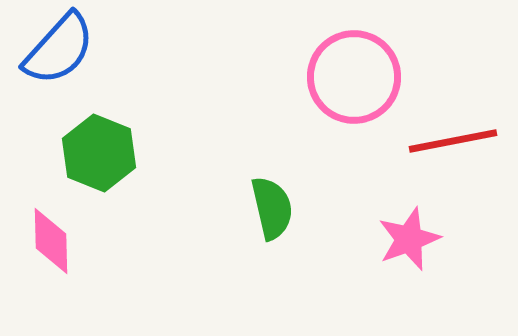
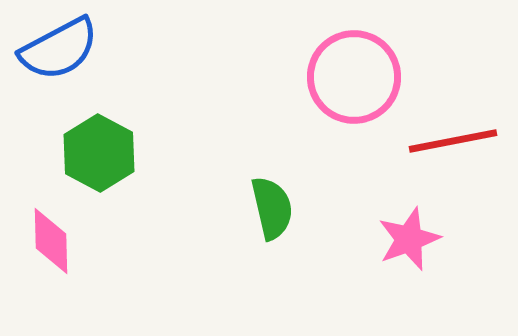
blue semicircle: rotated 20 degrees clockwise
green hexagon: rotated 6 degrees clockwise
